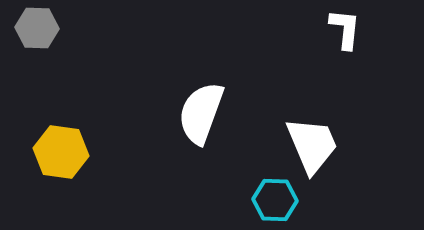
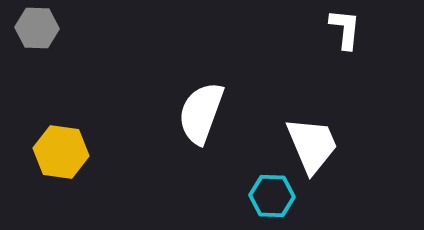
cyan hexagon: moved 3 px left, 4 px up
